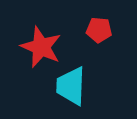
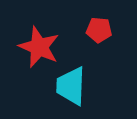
red star: moved 2 px left
